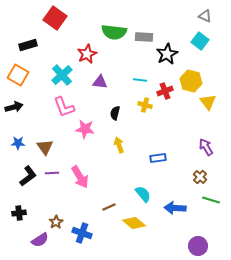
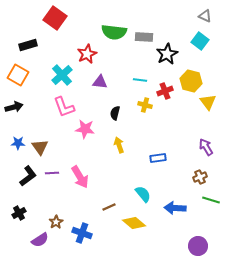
brown triangle: moved 5 px left
brown cross: rotated 24 degrees clockwise
black cross: rotated 24 degrees counterclockwise
